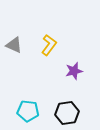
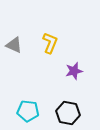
yellow L-shape: moved 1 px right, 2 px up; rotated 15 degrees counterclockwise
black hexagon: moved 1 px right; rotated 20 degrees clockwise
